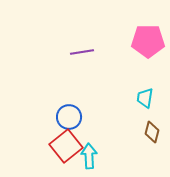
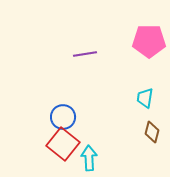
pink pentagon: moved 1 px right
purple line: moved 3 px right, 2 px down
blue circle: moved 6 px left
red square: moved 3 px left, 2 px up; rotated 12 degrees counterclockwise
cyan arrow: moved 2 px down
